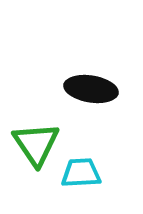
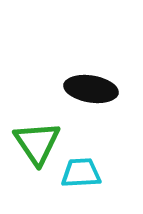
green triangle: moved 1 px right, 1 px up
